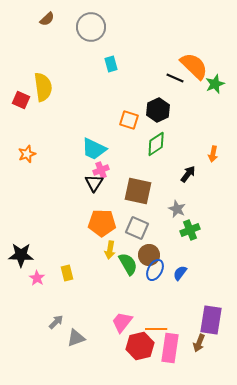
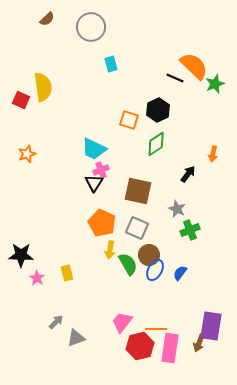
orange pentagon: rotated 24 degrees clockwise
purple rectangle: moved 6 px down
